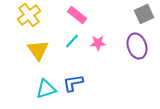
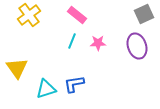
cyan line: rotated 21 degrees counterclockwise
yellow triangle: moved 21 px left, 18 px down
blue L-shape: moved 1 px right, 1 px down
